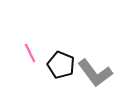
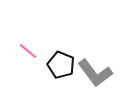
pink line: moved 2 px left, 2 px up; rotated 24 degrees counterclockwise
